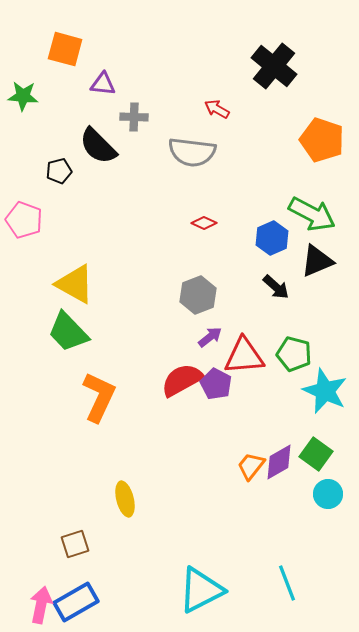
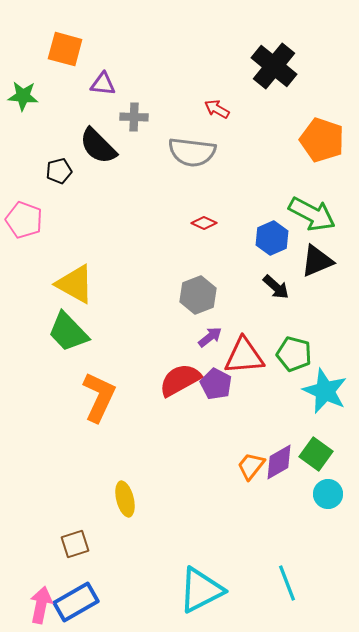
red semicircle: moved 2 px left
